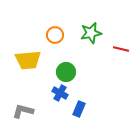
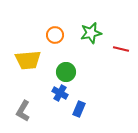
gray L-shape: rotated 75 degrees counterclockwise
